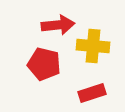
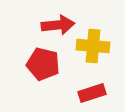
red pentagon: moved 1 px left
